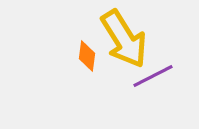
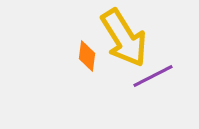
yellow arrow: moved 1 px up
